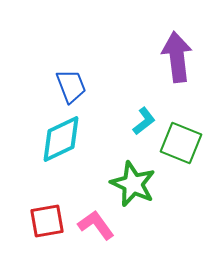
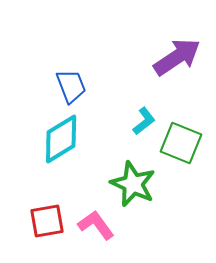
purple arrow: rotated 63 degrees clockwise
cyan diamond: rotated 6 degrees counterclockwise
